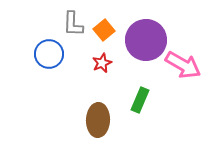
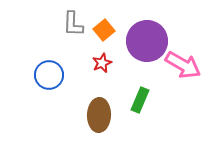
purple circle: moved 1 px right, 1 px down
blue circle: moved 21 px down
brown ellipse: moved 1 px right, 5 px up
